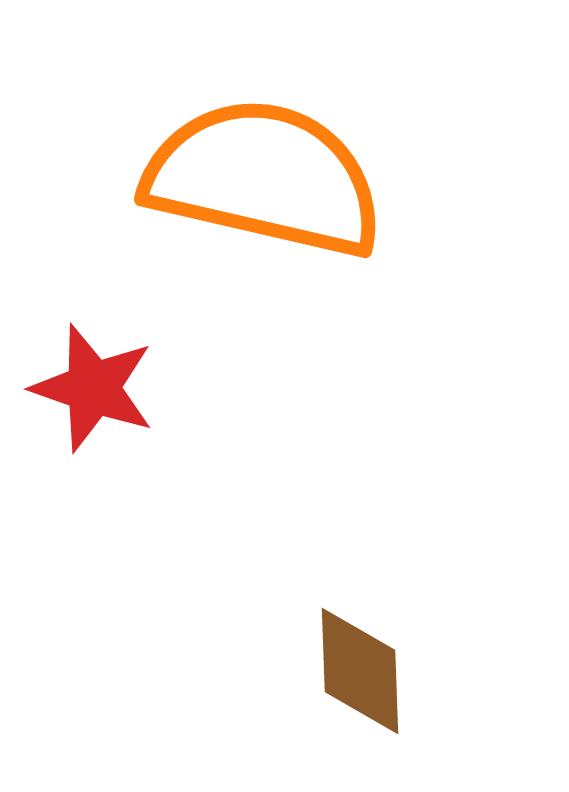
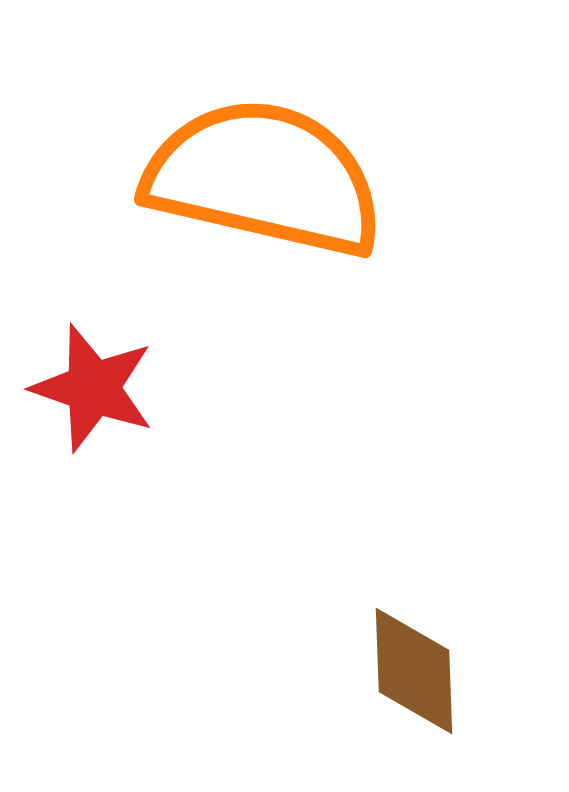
brown diamond: moved 54 px right
